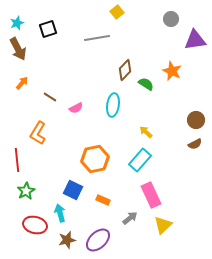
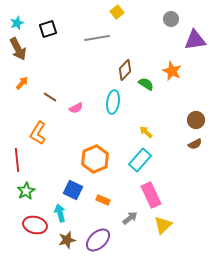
cyan ellipse: moved 3 px up
orange hexagon: rotated 12 degrees counterclockwise
